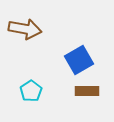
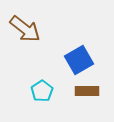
brown arrow: rotated 28 degrees clockwise
cyan pentagon: moved 11 px right
